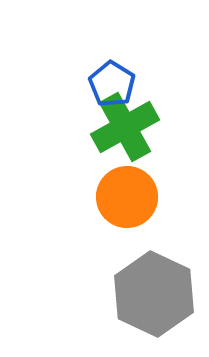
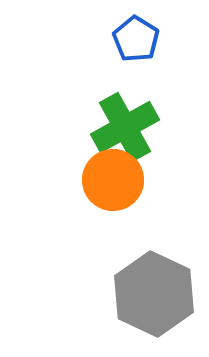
blue pentagon: moved 24 px right, 45 px up
orange circle: moved 14 px left, 17 px up
